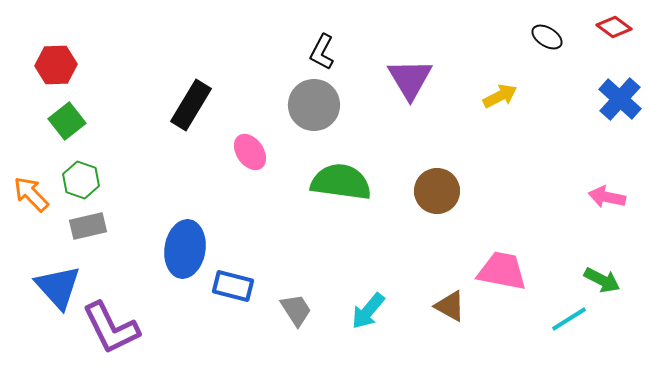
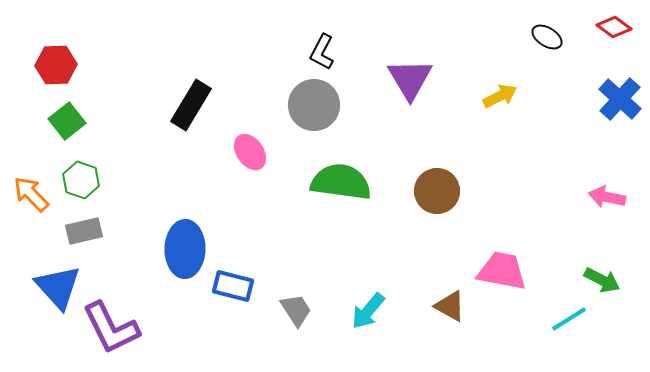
gray rectangle: moved 4 px left, 5 px down
blue ellipse: rotated 8 degrees counterclockwise
